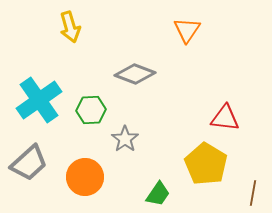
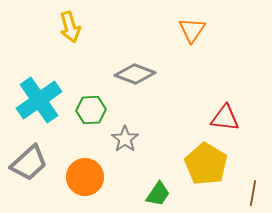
orange triangle: moved 5 px right
